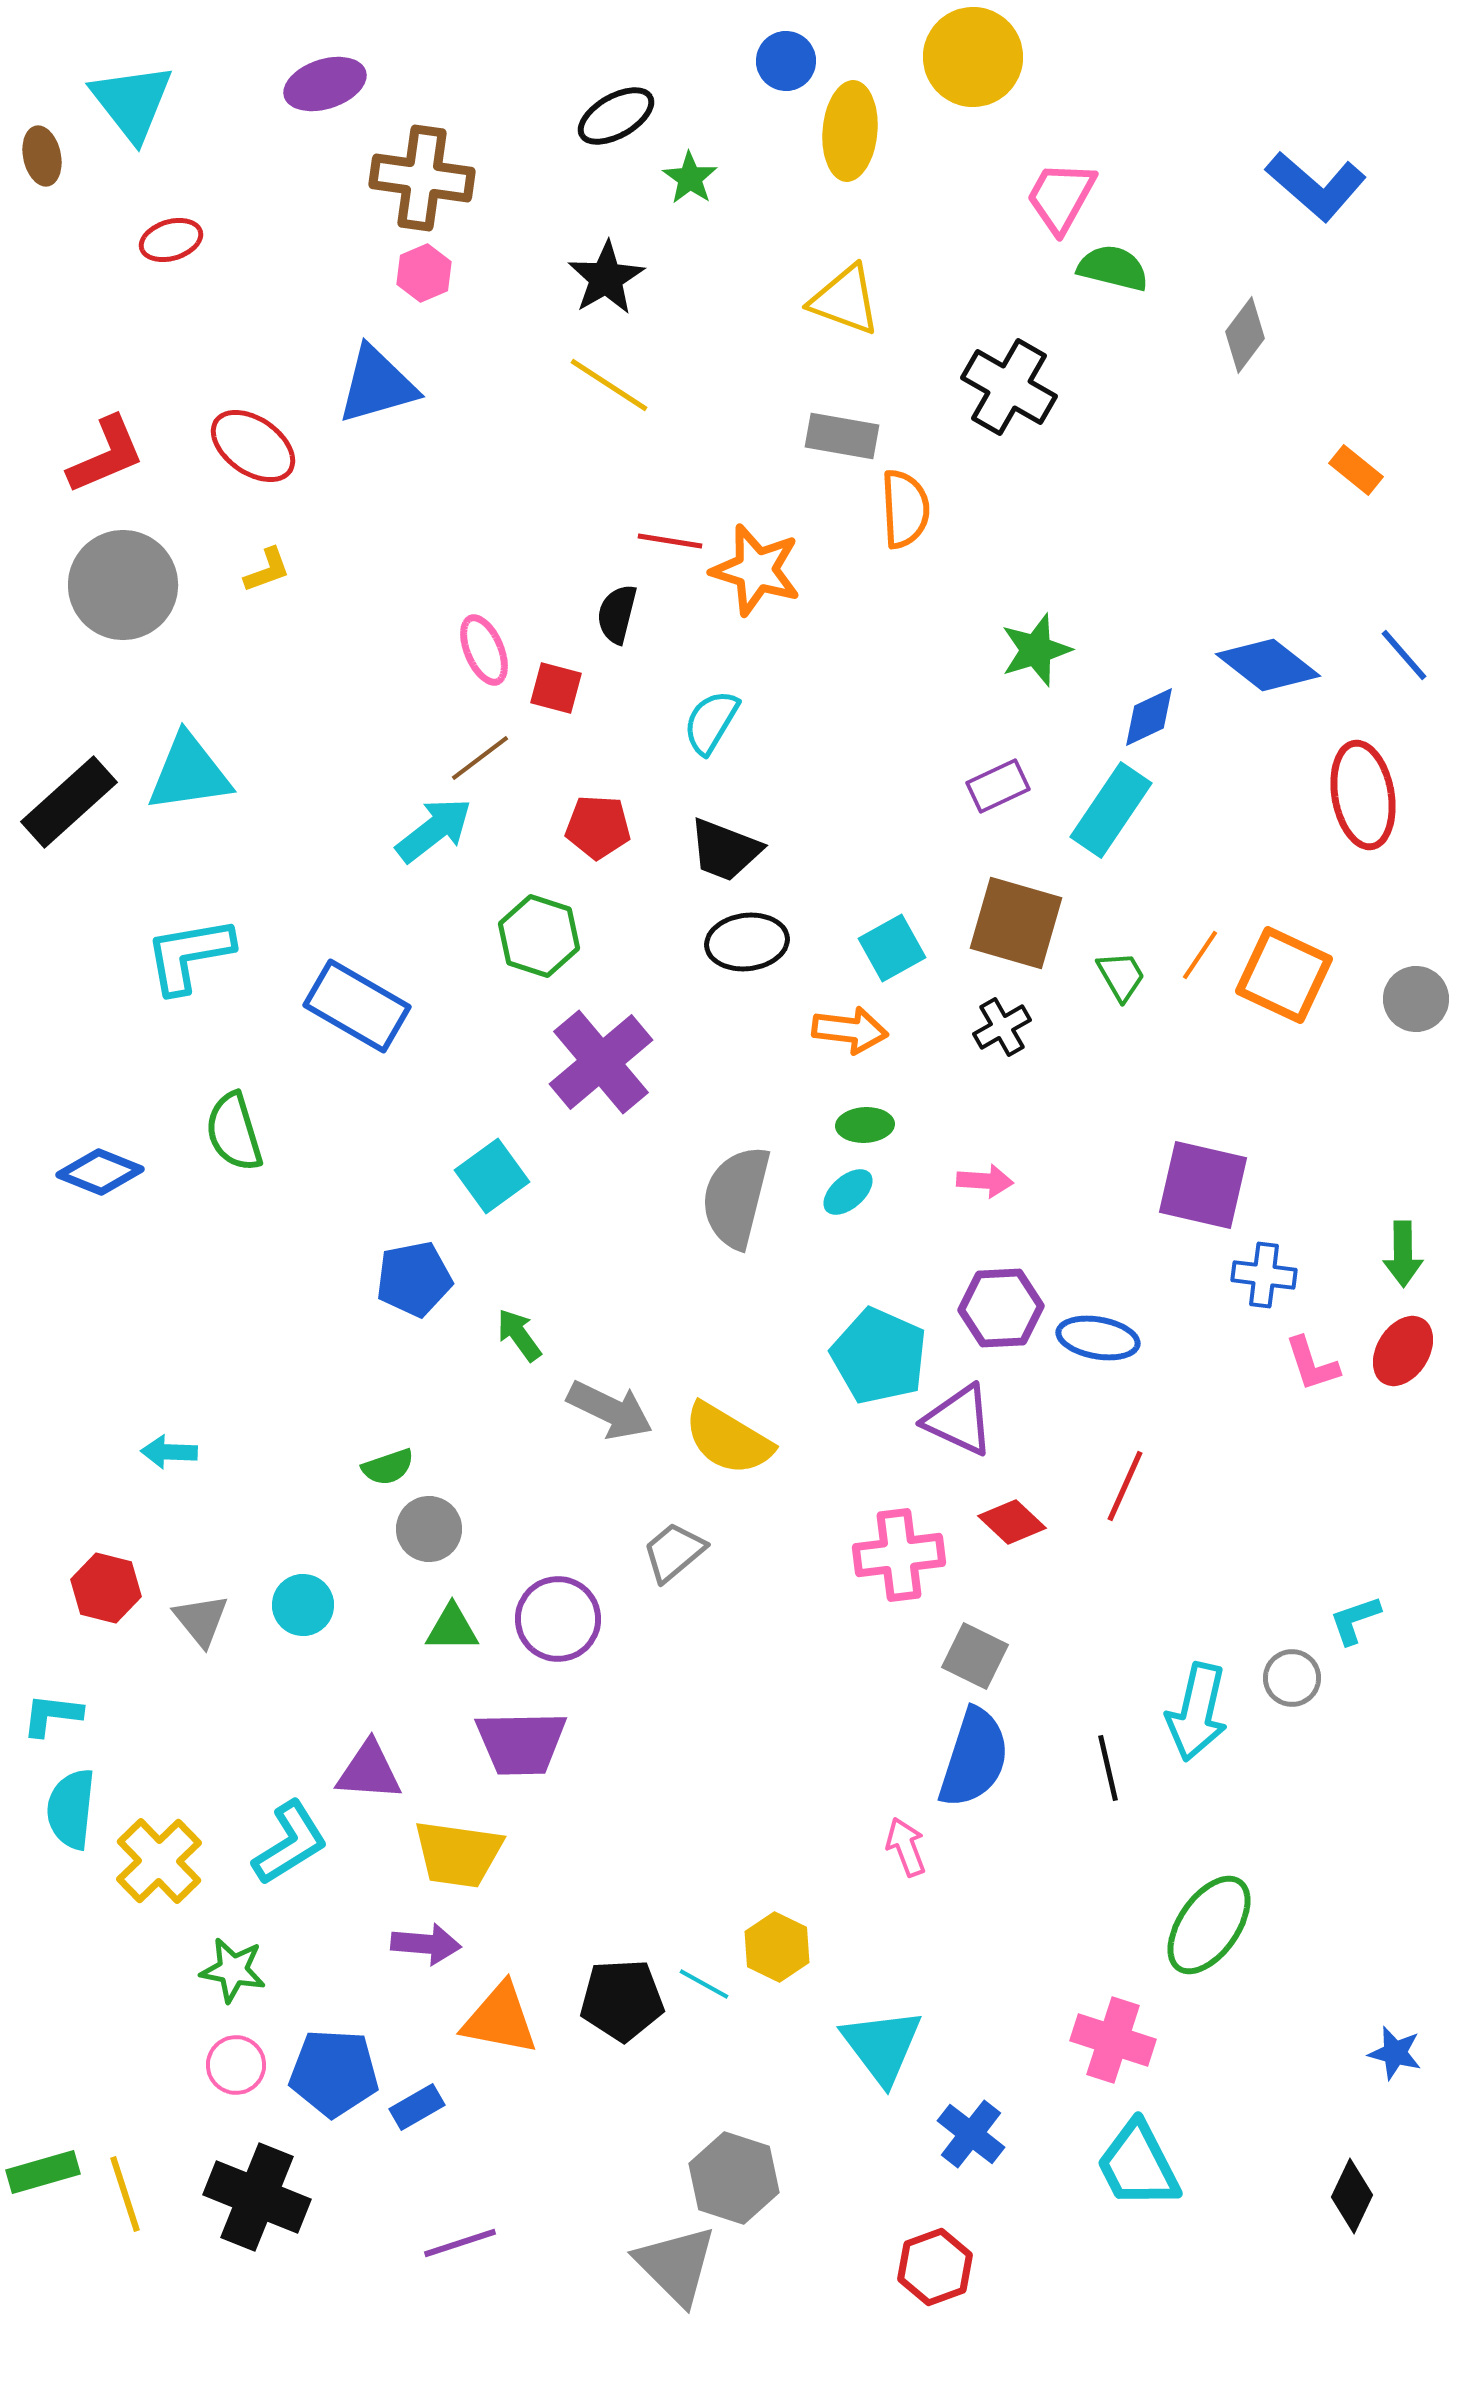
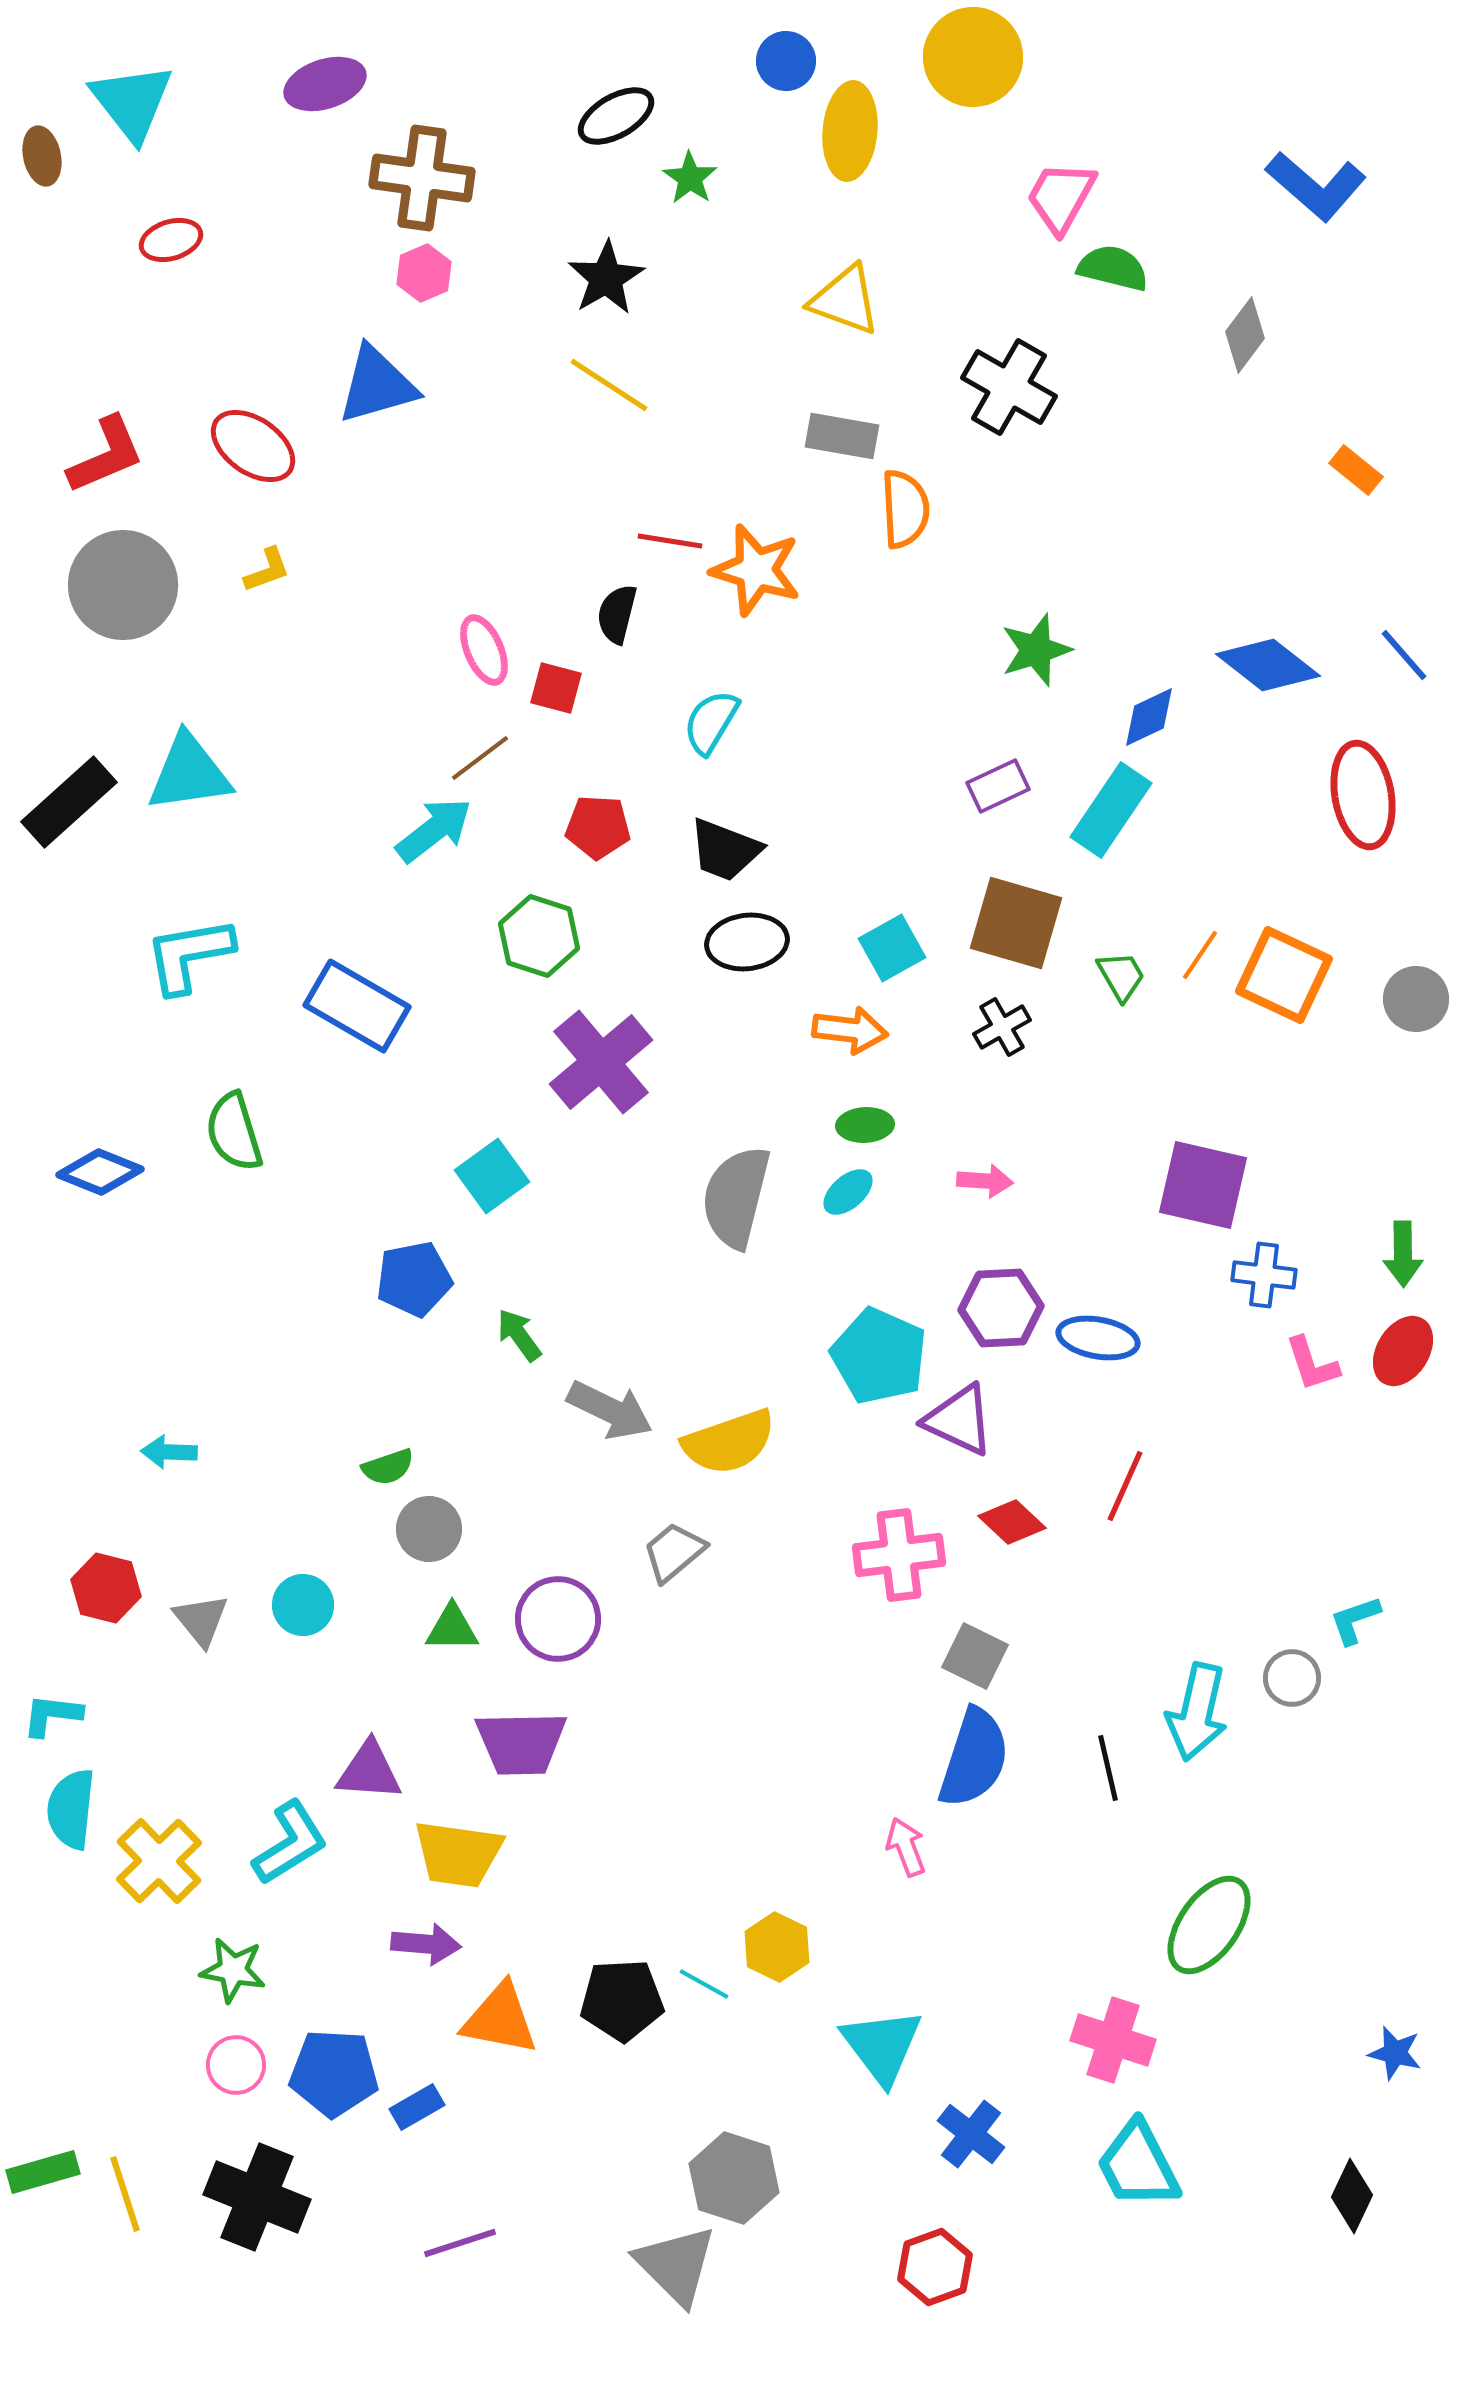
yellow semicircle at (728, 1439): moved 1 px right, 3 px down; rotated 50 degrees counterclockwise
